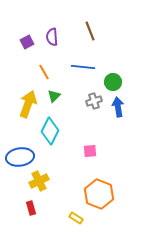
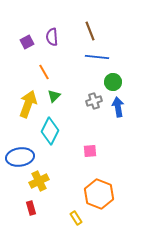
blue line: moved 14 px right, 10 px up
yellow rectangle: rotated 24 degrees clockwise
